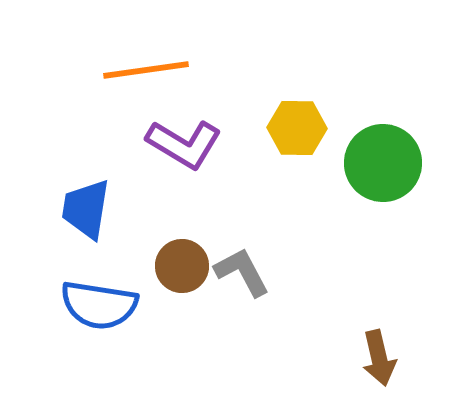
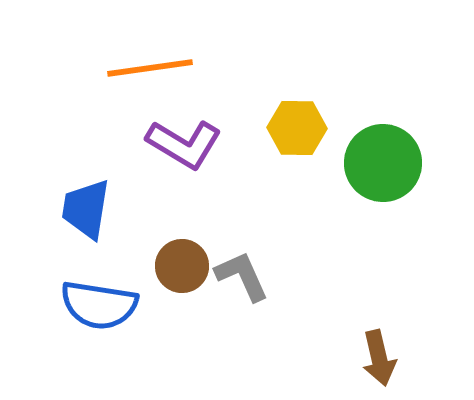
orange line: moved 4 px right, 2 px up
gray L-shape: moved 4 px down; rotated 4 degrees clockwise
